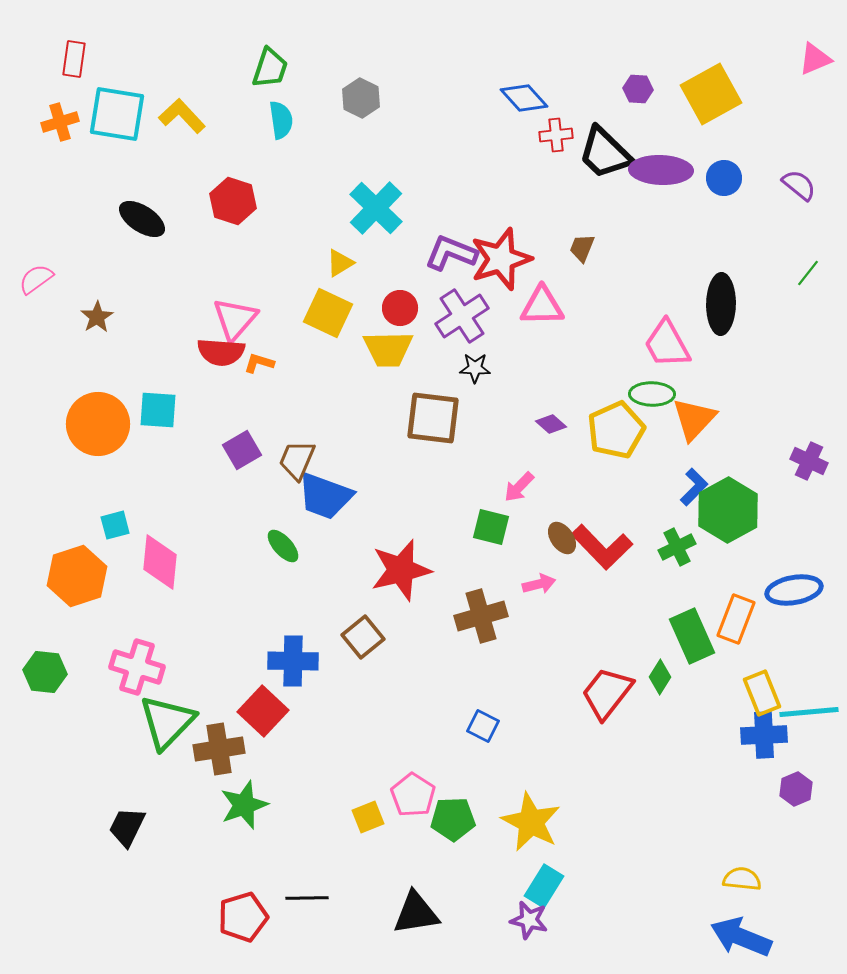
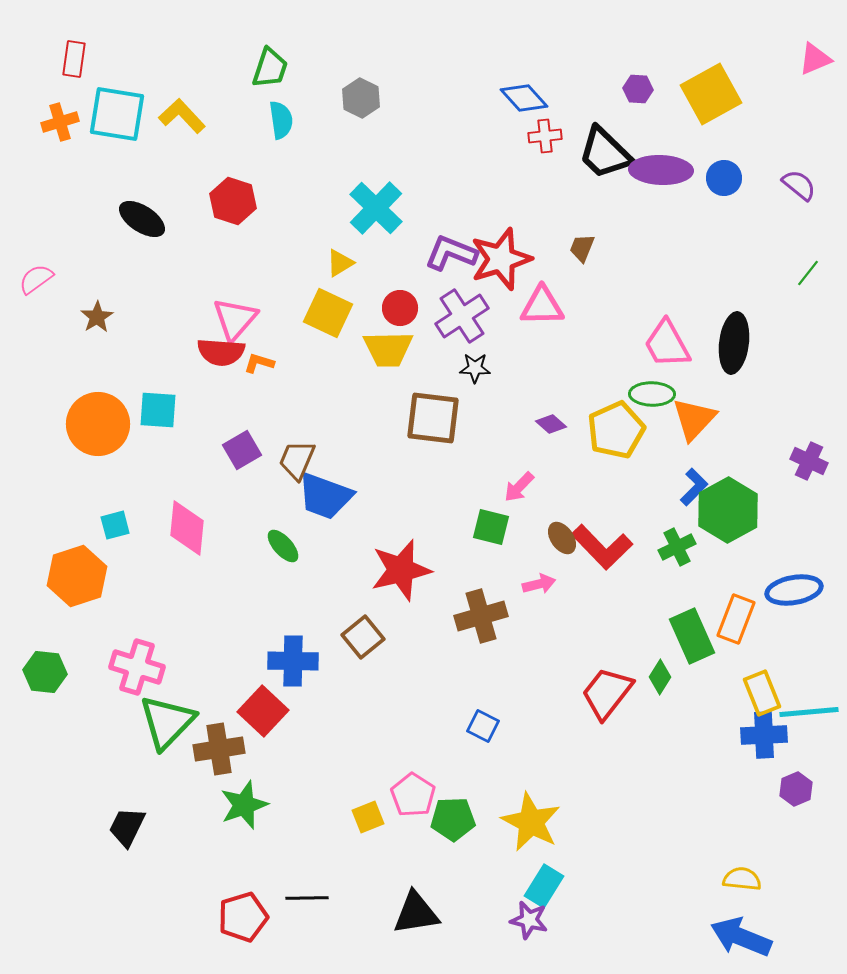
red cross at (556, 135): moved 11 px left, 1 px down
black ellipse at (721, 304): moved 13 px right, 39 px down; rotated 6 degrees clockwise
pink diamond at (160, 562): moved 27 px right, 34 px up
